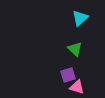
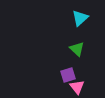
green triangle: moved 2 px right
pink triangle: rotated 35 degrees clockwise
